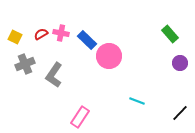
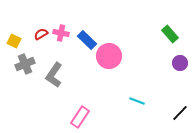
yellow square: moved 1 px left, 4 px down
